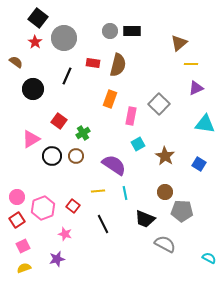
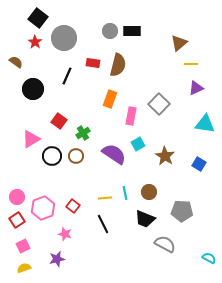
purple semicircle at (114, 165): moved 11 px up
yellow line at (98, 191): moved 7 px right, 7 px down
brown circle at (165, 192): moved 16 px left
